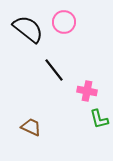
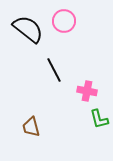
pink circle: moved 1 px up
black line: rotated 10 degrees clockwise
brown trapezoid: rotated 130 degrees counterclockwise
